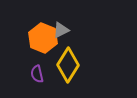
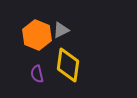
orange hexagon: moved 6 px left, 3 px up
yellow diamond: rotated 24 degrees counterclockwise
